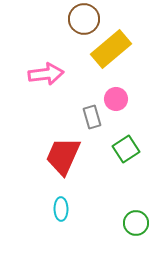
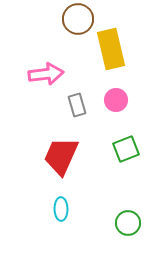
brown circle: moved 6 px left
yellow rectangle: rotated 63 degrees counterclockwise
pink circle: moved 1 px down
gray rectangle: moved 15 px left, 12 px up
green square: rotated 12 degrees clockwise
red trapezoid: moved 2 px left
green circle: moved 8 px left
